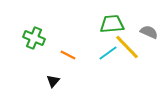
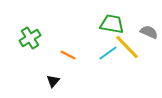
green trapezoid: rotated 15 degrees clockwise
green cross: moved 4 px left; rotated 35 degrees clockwise
